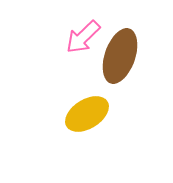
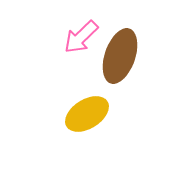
pink arrow: moved 2 px left
